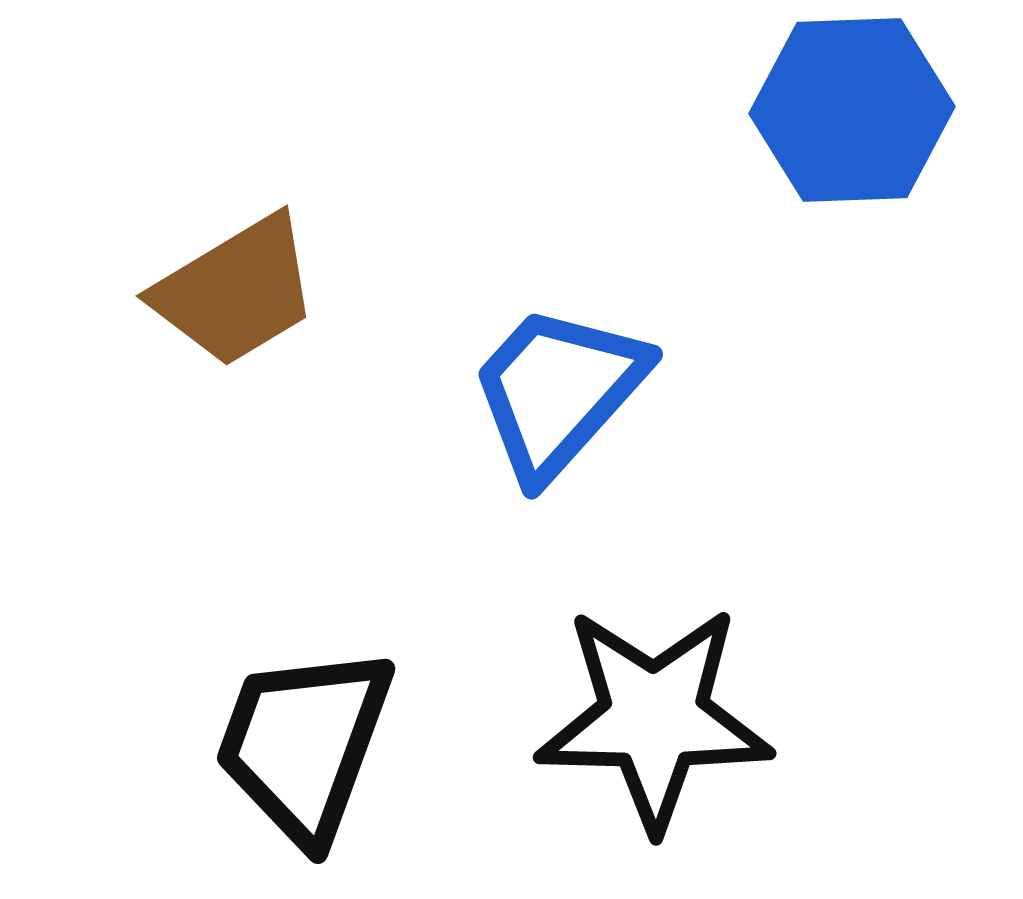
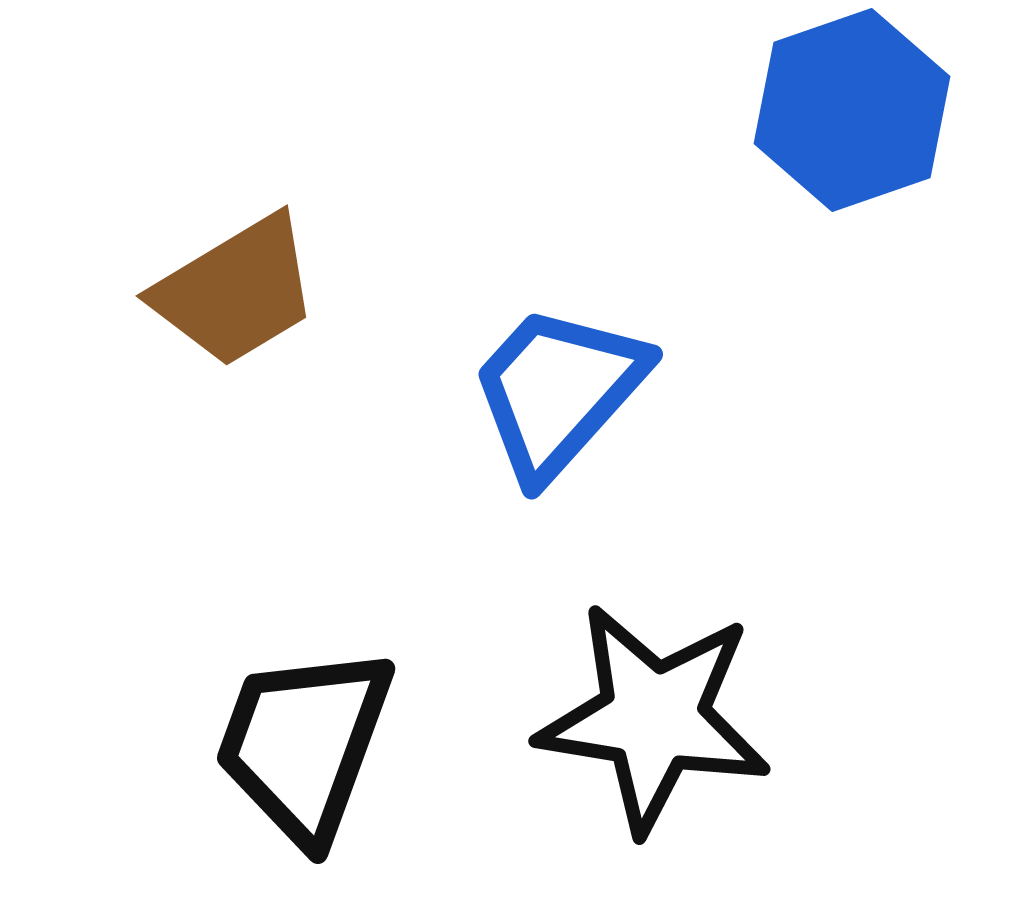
blue hexagon: rotated 17 degrees counterclockwise
black star: rotated 8 degrees clockwise
